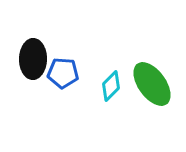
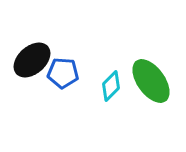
black ellipse: moved 1 px left, 1 px down; rotated 48 degrees clockwise
green ellipse: moved 1 px left, 3 px up
